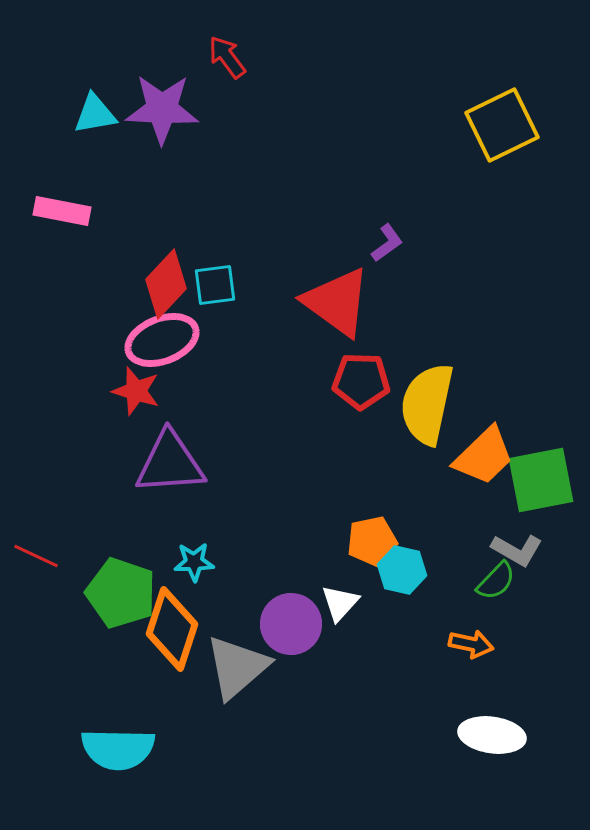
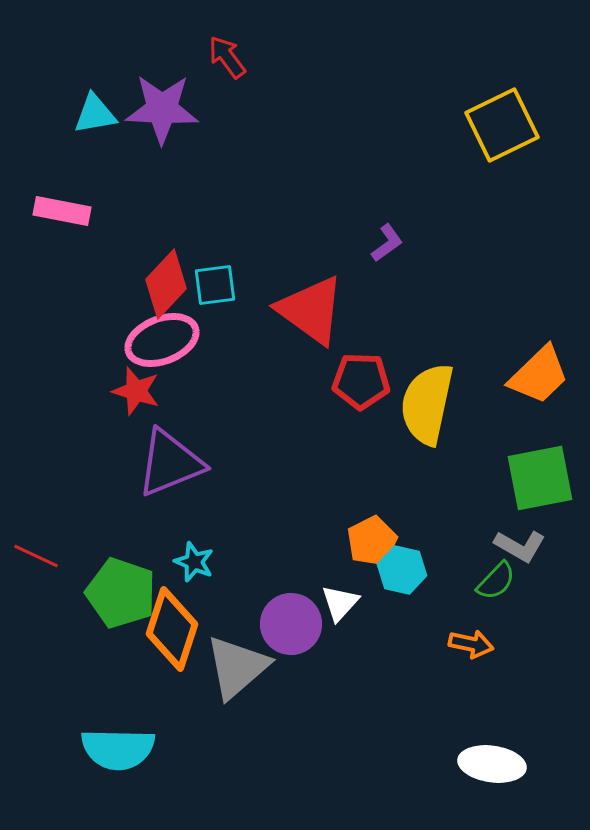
red triangle: moved 26 px left, 8 px down
orange trapezoid: moved 55 px right, 81 px up
purple triangle: rotated 18 degrees counterclockwise
green square: moved 1 px left, 2 px up
orange pentagon: rotated 15 degrees counterclockwise
gray L-shape: moved 3 px right, 4 px up
cyan star: rotated 24 degrees clockwise
white ellipse: moved 29 px down
